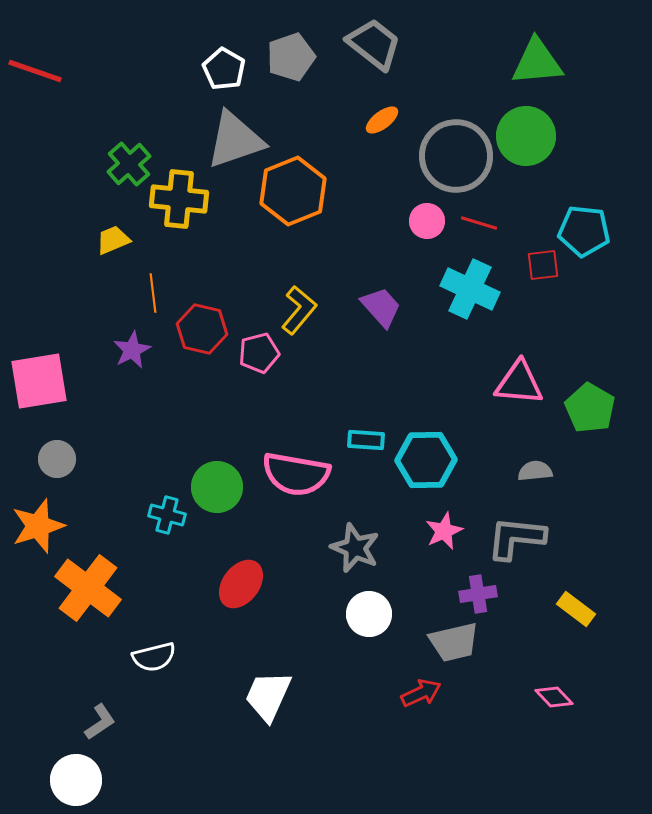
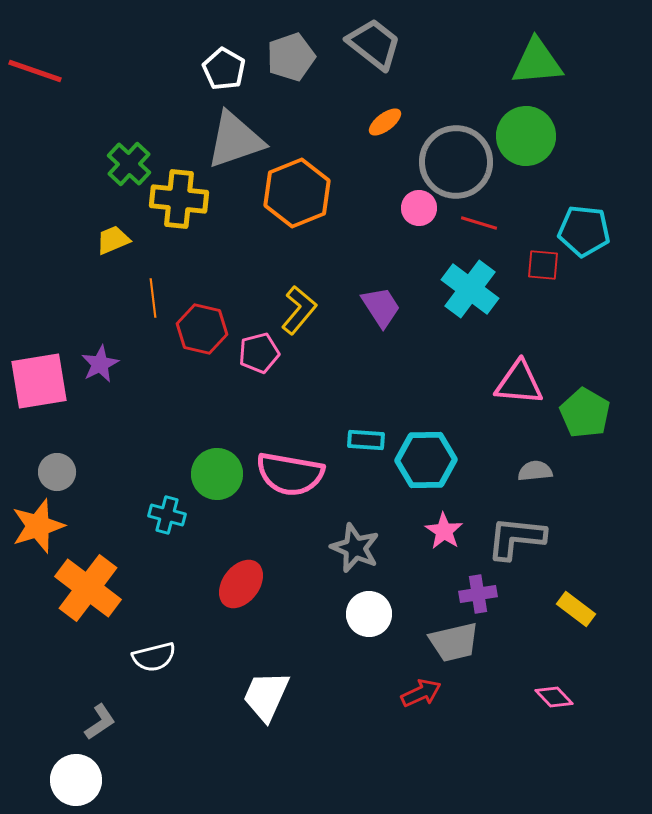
orange ellipse at (382, 120): moved 3 px right, 2 px down
gray circle at (456, 156): moved 6 px down
green cross at (129, 164): rotated 6 degrees counterclockwise
orange hexagon at (293, 191): moved 4 px right, 2 px down
pink circle at (427, 221): moved 8 px left, 13 px up
red square at (543, 265): rotated 12 degrees clockwise
cyan cross at (470, 289): rotated 12 degrees clockwise
orange line at (153, 293): moved 5 px down
purple trapezoid at (381, 307): rotated 9 degrees clockwise
purple star at (132, 350): moved 32 px left, 14 px down
green pentagon at (590, 408): moved 5 px left, 5 px down
gray circle at (57, 459): moved 13 px down
pink semicircle at (296, 474): moved 6 px left
green circle at (217, 487): moved 13 px up
pink star at (444, 531): rotated 15 degrees counterclockwise
white trapezoid at (268, 696): moved 2 px left
